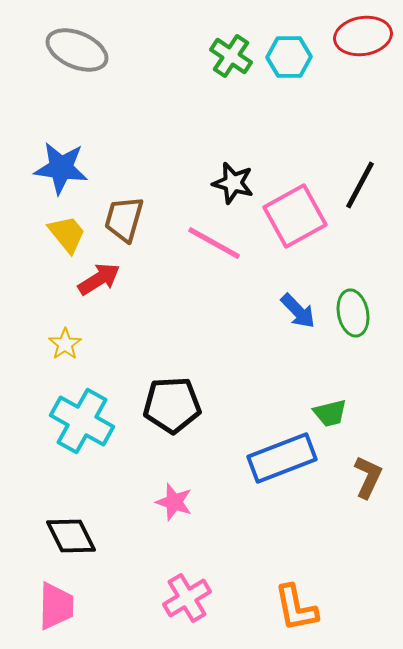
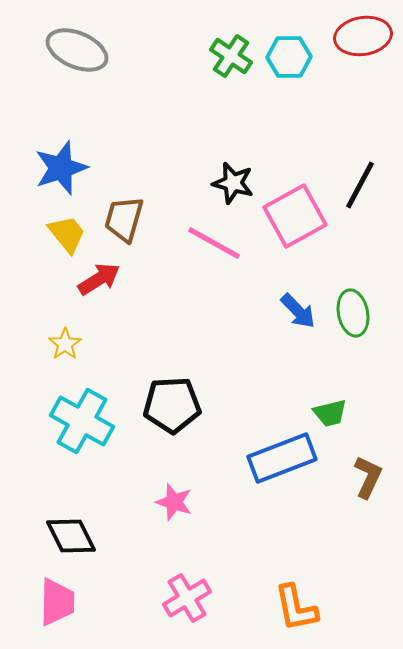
blue star: rotated 26 degrees counterclockwise
pink trapezoid: moved 1 px right, 4 px up
